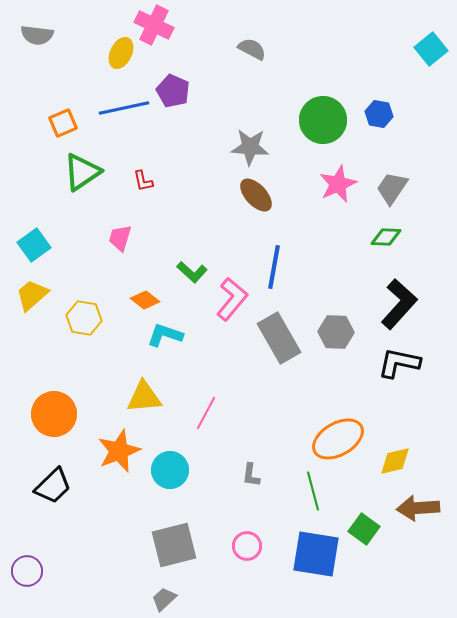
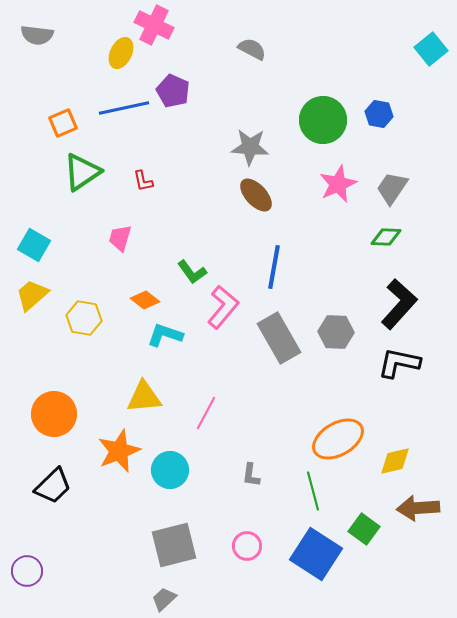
cyan square at (34, 245): rotated 24 degrees counterclockwise
green L-shape at (192, 272): rotated 12 degrees clockwise
pink L-shape at (232, 299): moved 9 px left, 8 px down
blue square at (316, 554): rotated 24 degrees clockwise
